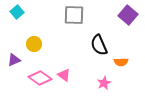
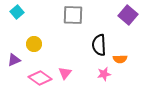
gray square: moved 1 px left
black semicircle: rotated 20 degrees clockwise
orange semicircle: moved 1 px left, 3 px up
pink triangle: moved 1 px right, 2 px up; rotated 32 degrees clockwise
pink star: moved 9 px up; rotated 16 degrees clockwise
